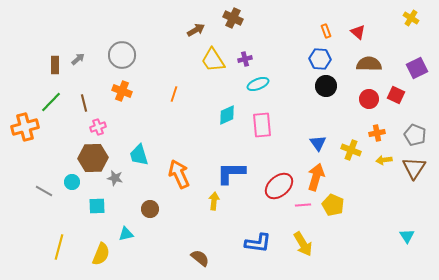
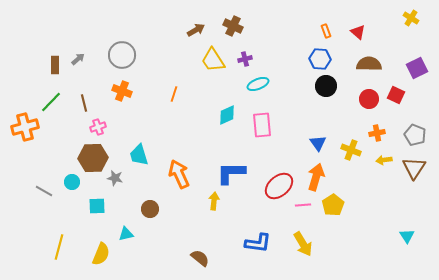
brown cross at (233, 18): moved 8 px down
yellow pentagon at (333, 205): rotated 15 degrees clockwise
